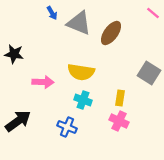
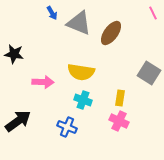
pink line: rotated 24 degrees clockwise
